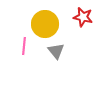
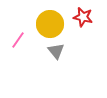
yellow circle: moved 5 px right
pink line: moved 6 px left, 6 px up; rotated 30 degrees clockwise
